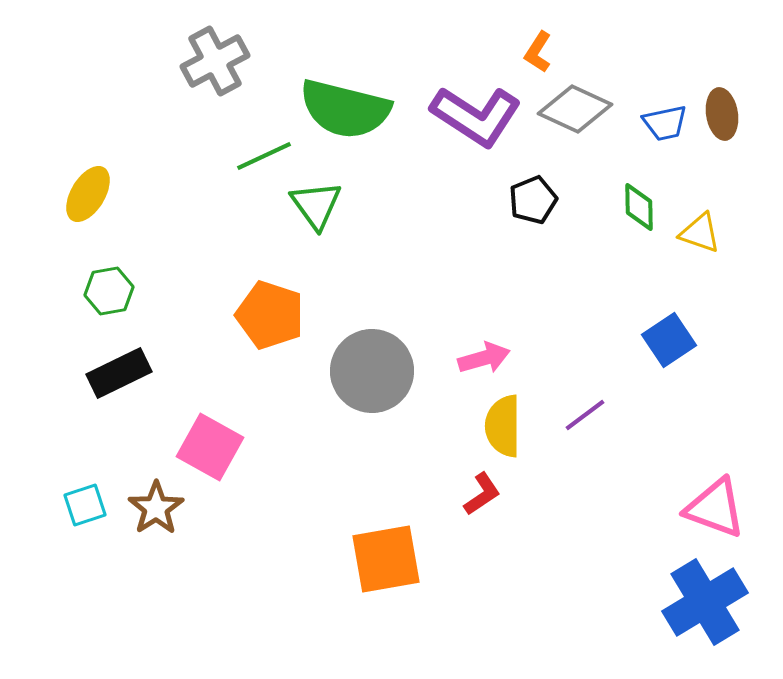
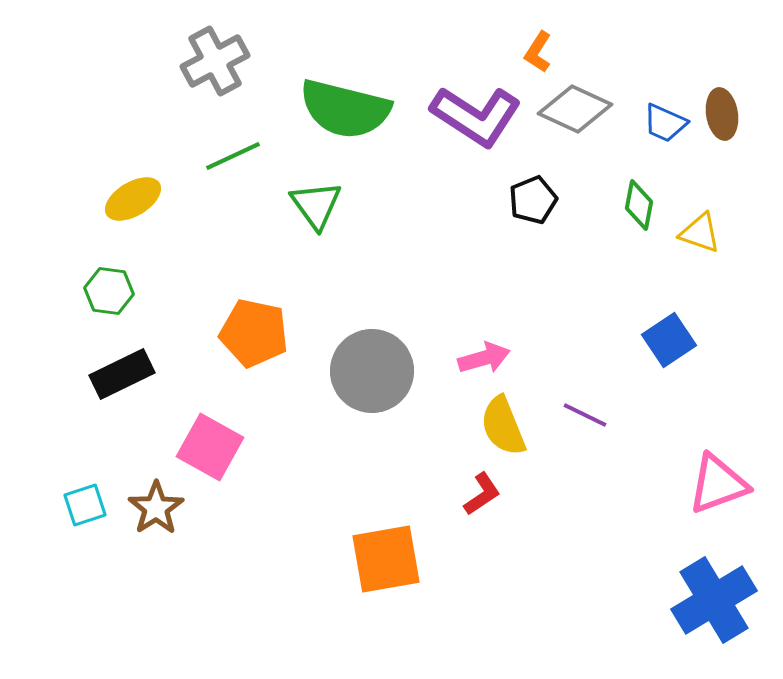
blue trapezoid: rotated 36 degrees clockwise
green line: moved 31 px left
yellow ellipse: moved 45 px right, 5 px down; rotated 28 degrees clockwise
green diamond: moved 2 px up; rotated 12 degrees clockwise
green hexagon: rotated 18 degrees clockwise
orange pentagon: moved 16 px left, 18 px down; rotated 6 degrees counterclockwise
black rectangle: moved 3 px right, 1 px down
purple line: rotated 63 degrees clockwise
yellow semicircle: rotated 22 degrees counterclockwise
pink triangle: moved 3 px right, 24 px up; rotated 40 degrees counterclockwise
blue cross: moved 9 px right, 2 px up
